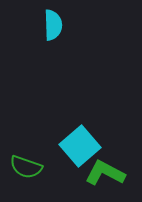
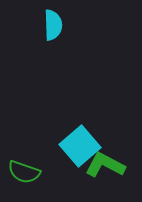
green semicircle: moved 2 px left, 5 px down
green L-shape: moved 8 px up
